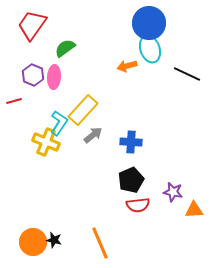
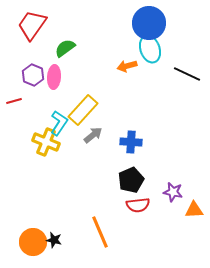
orange line: moved 11 px up
